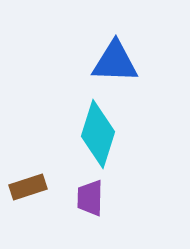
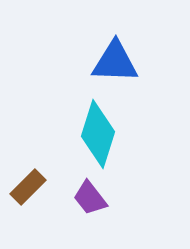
brown rectangle: rotated 27 degrees counterclockwise
purple trapezoid: rotated 39 degrees counterclockwise
